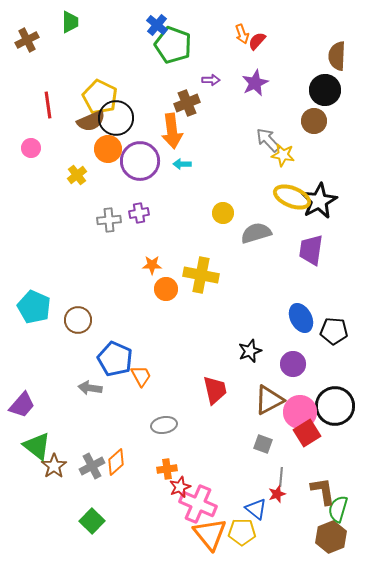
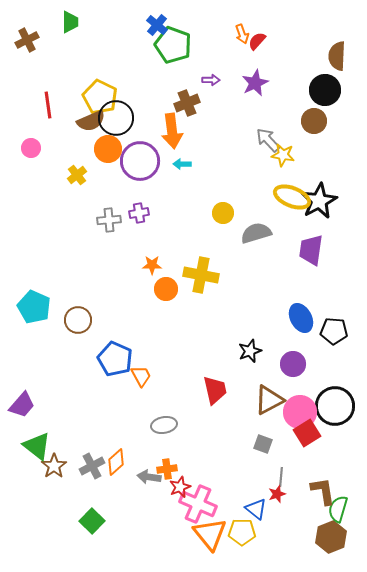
gray arrow at (90, 388): moved 59 px right, 89 px down
